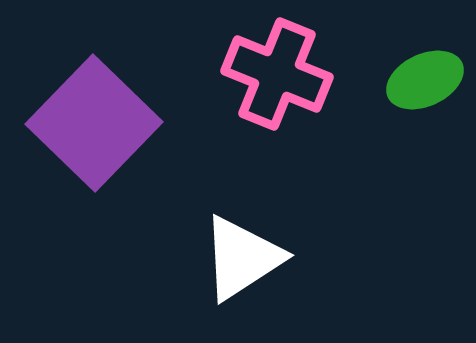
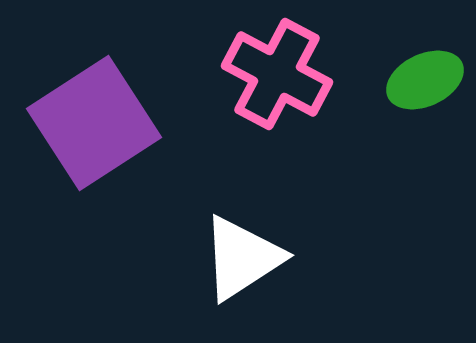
pink cross: rotated 6 degrees clockwise
purple square: rotated 13 degrees clockwise
